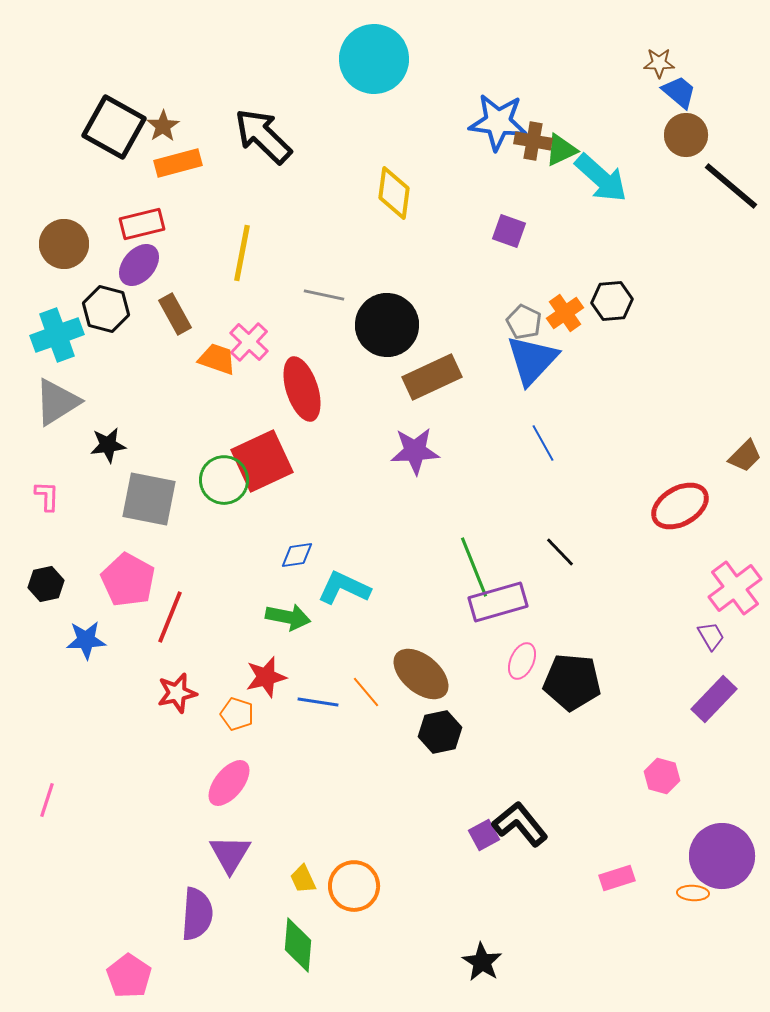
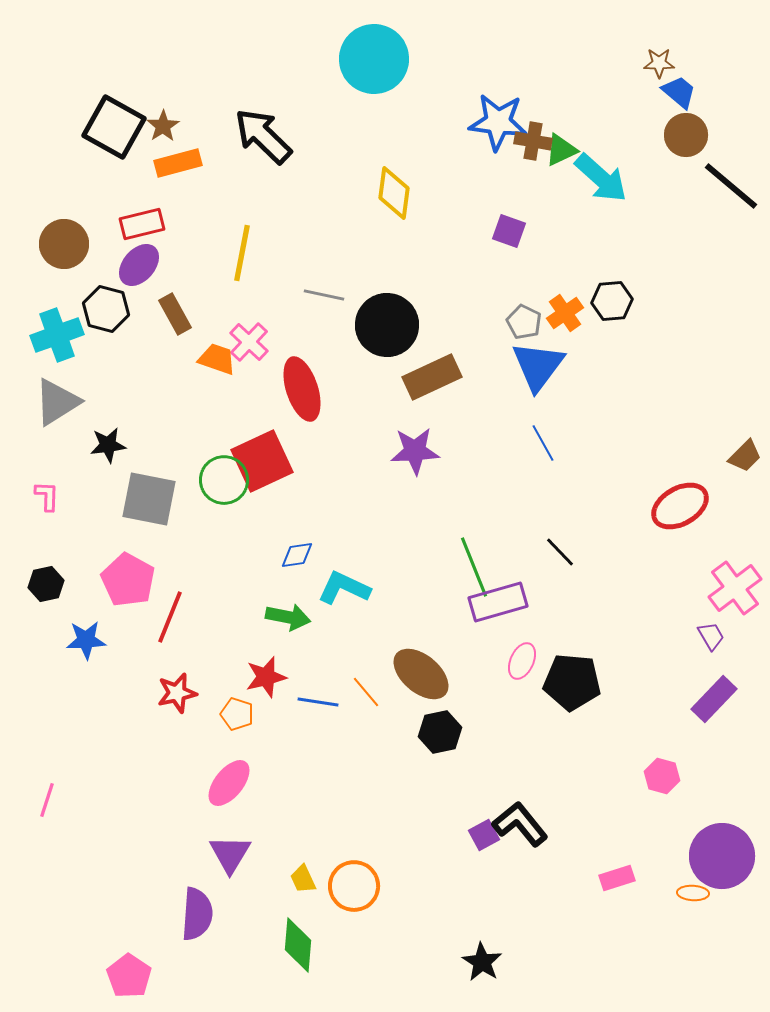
blue triangle at (532, 360): moved 6 px right, 6 px down; rotated 6 degrees counterclockwise
